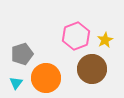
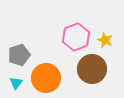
pink hexagon: moved 1 px down
yellow star: rotated 21 degrees counterclockwise
gray pentagon: moved 3 px left, 1 px down
